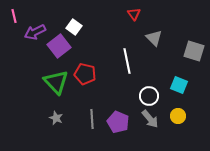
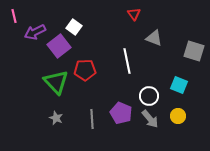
gray triangle: rotated 24 degrees counterclockwise
red pentagon: moved 4 px up; rotated 15 degrees counterclockwise
purple pentagon: moved 3 px right, 9 px up
